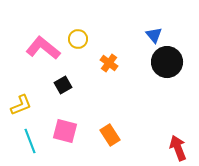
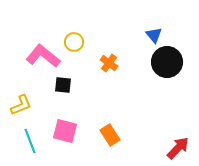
yellow circle: moved 4 px left, 3 px down
pink L-shape: moved 8 px down
black square: rotated 36 degrees clockwise
red arrow: rotated 65 degrees clockwise
